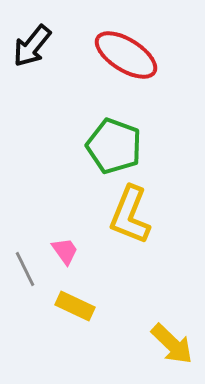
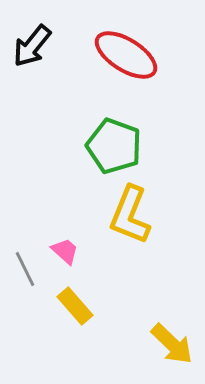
pink trapezoid: rotated 12 degrees counterclockwise
yellow rectangle: rotated 24 degrees clockwise
